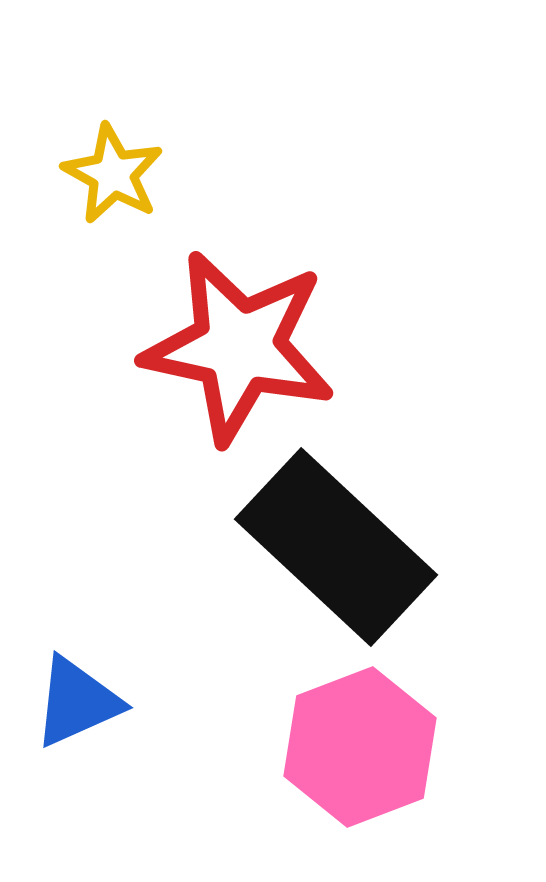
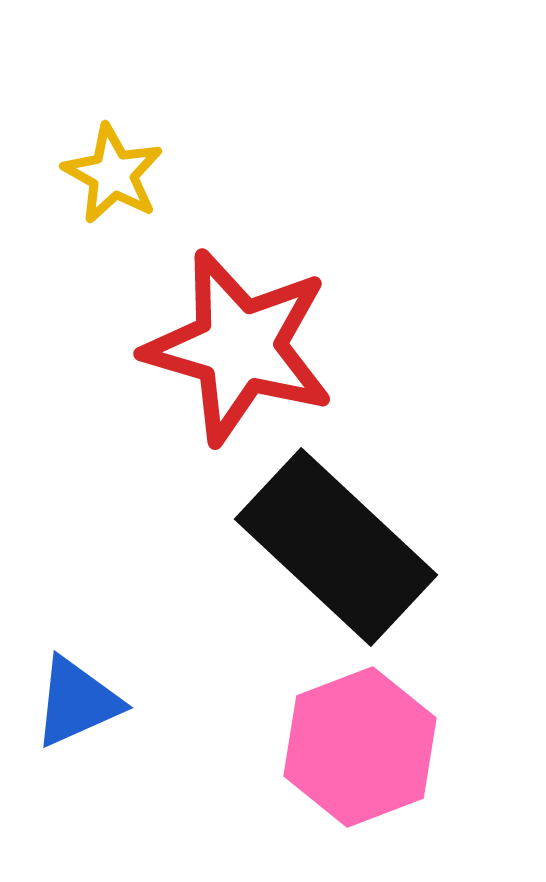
red star: rotated 4 degrees clockwise
